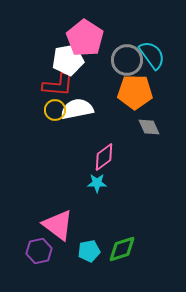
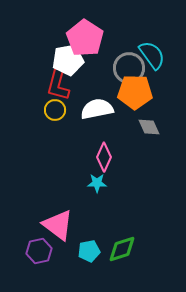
gray circle: moved 2 px right, 8 px down
red L-shape: rotated 100 degrees clockwise
white semicircle: moved 20 px right
pink diamond: rotated 28 degrees counterclockwise
